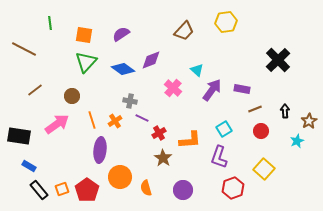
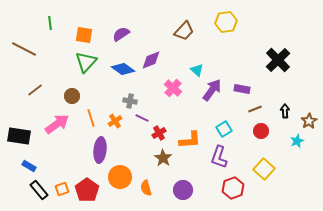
orange line at (92, 120): moved 1 px left, 2 px up
